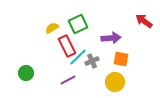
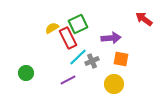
red arrow: moved 2 px up
red rectangle: moved 1 px right, 8 px up
yellow circle: moved 1 px left, 2 px down
